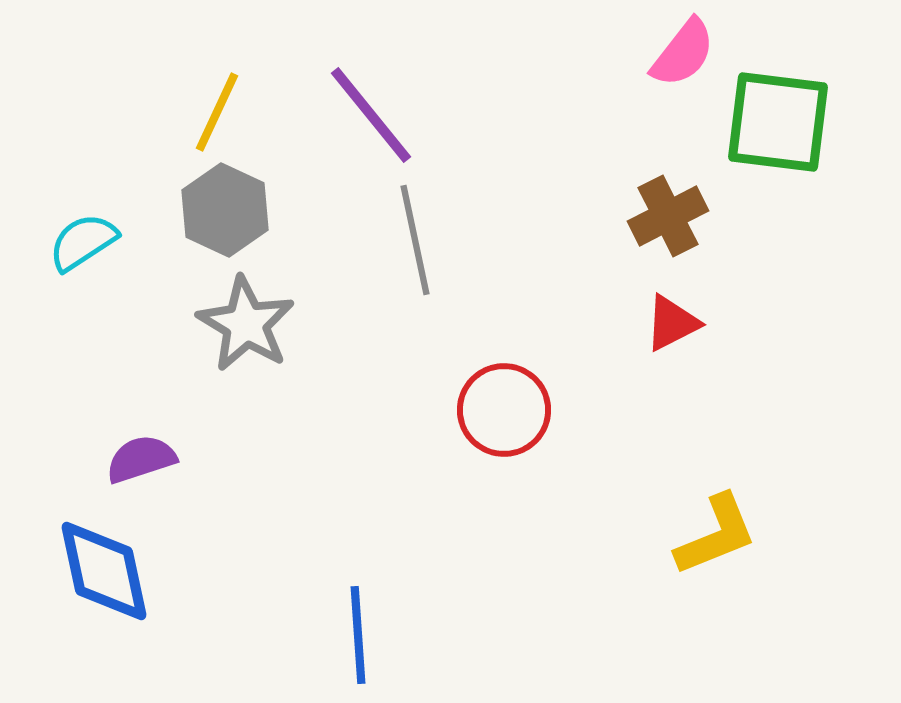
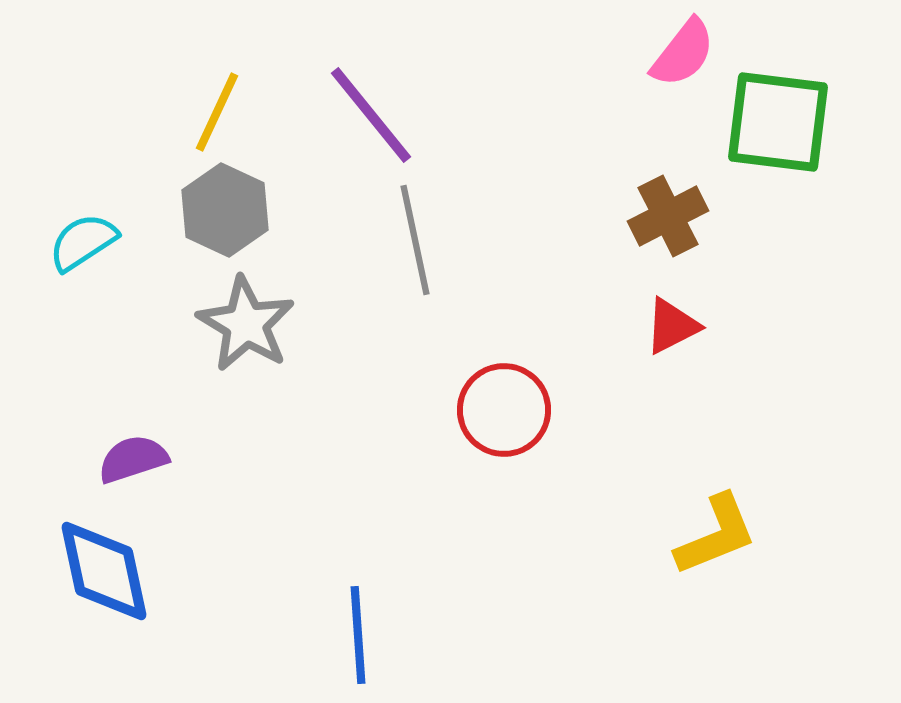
red triangle: moved 3 px down
purple semicircle: moved 8 px left
